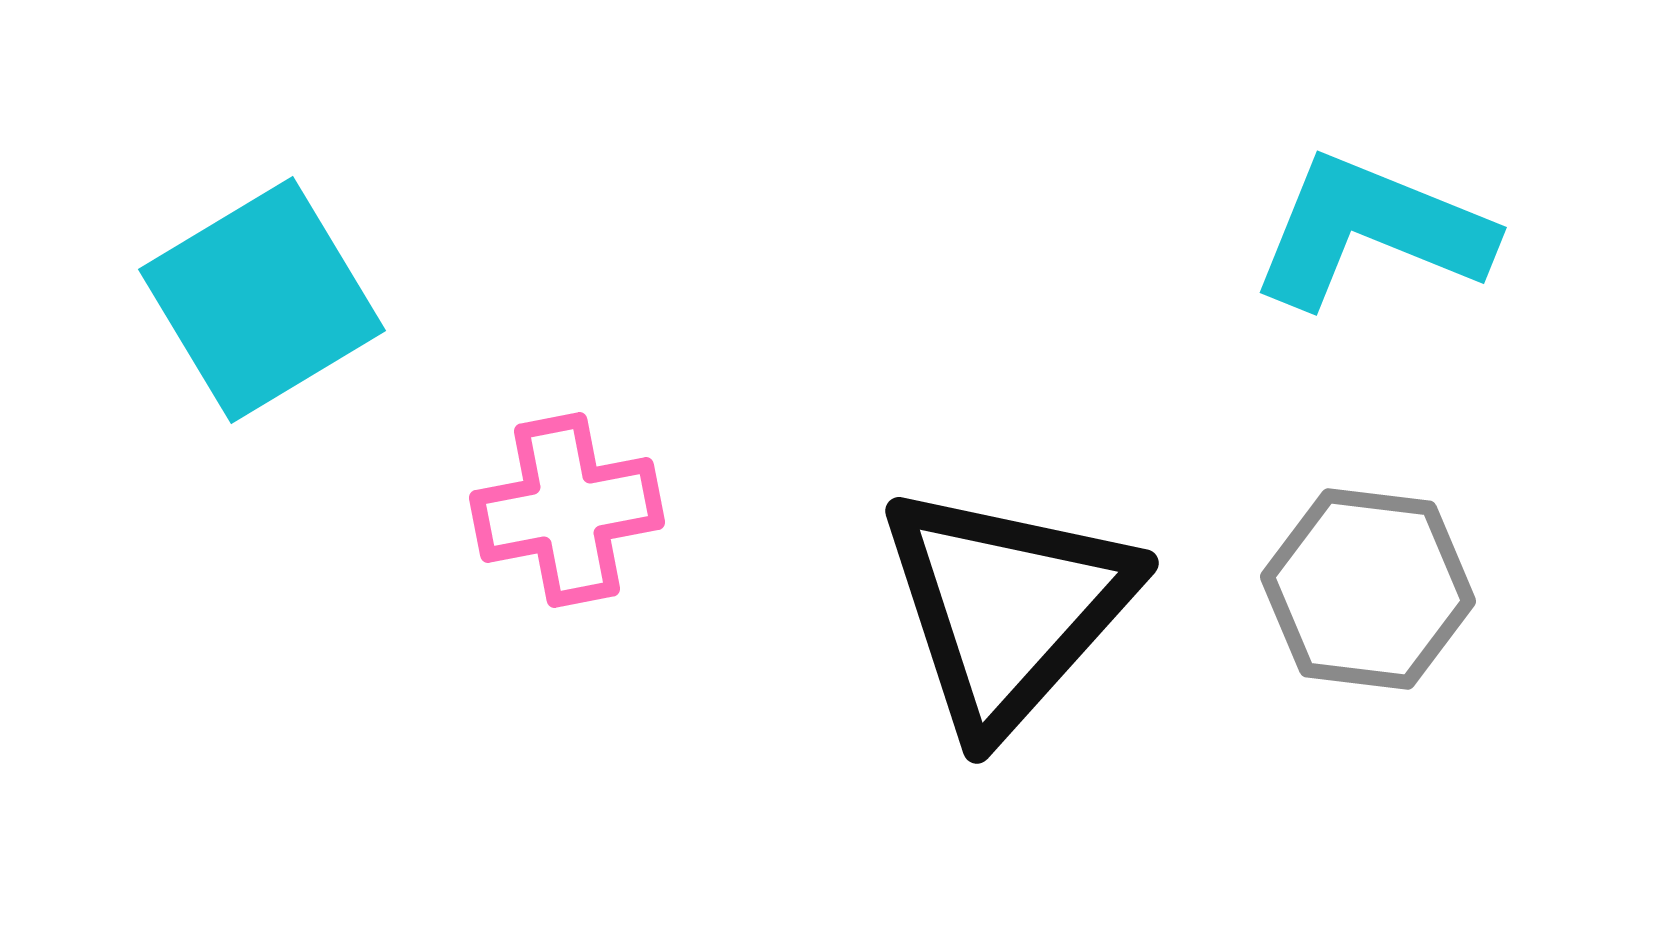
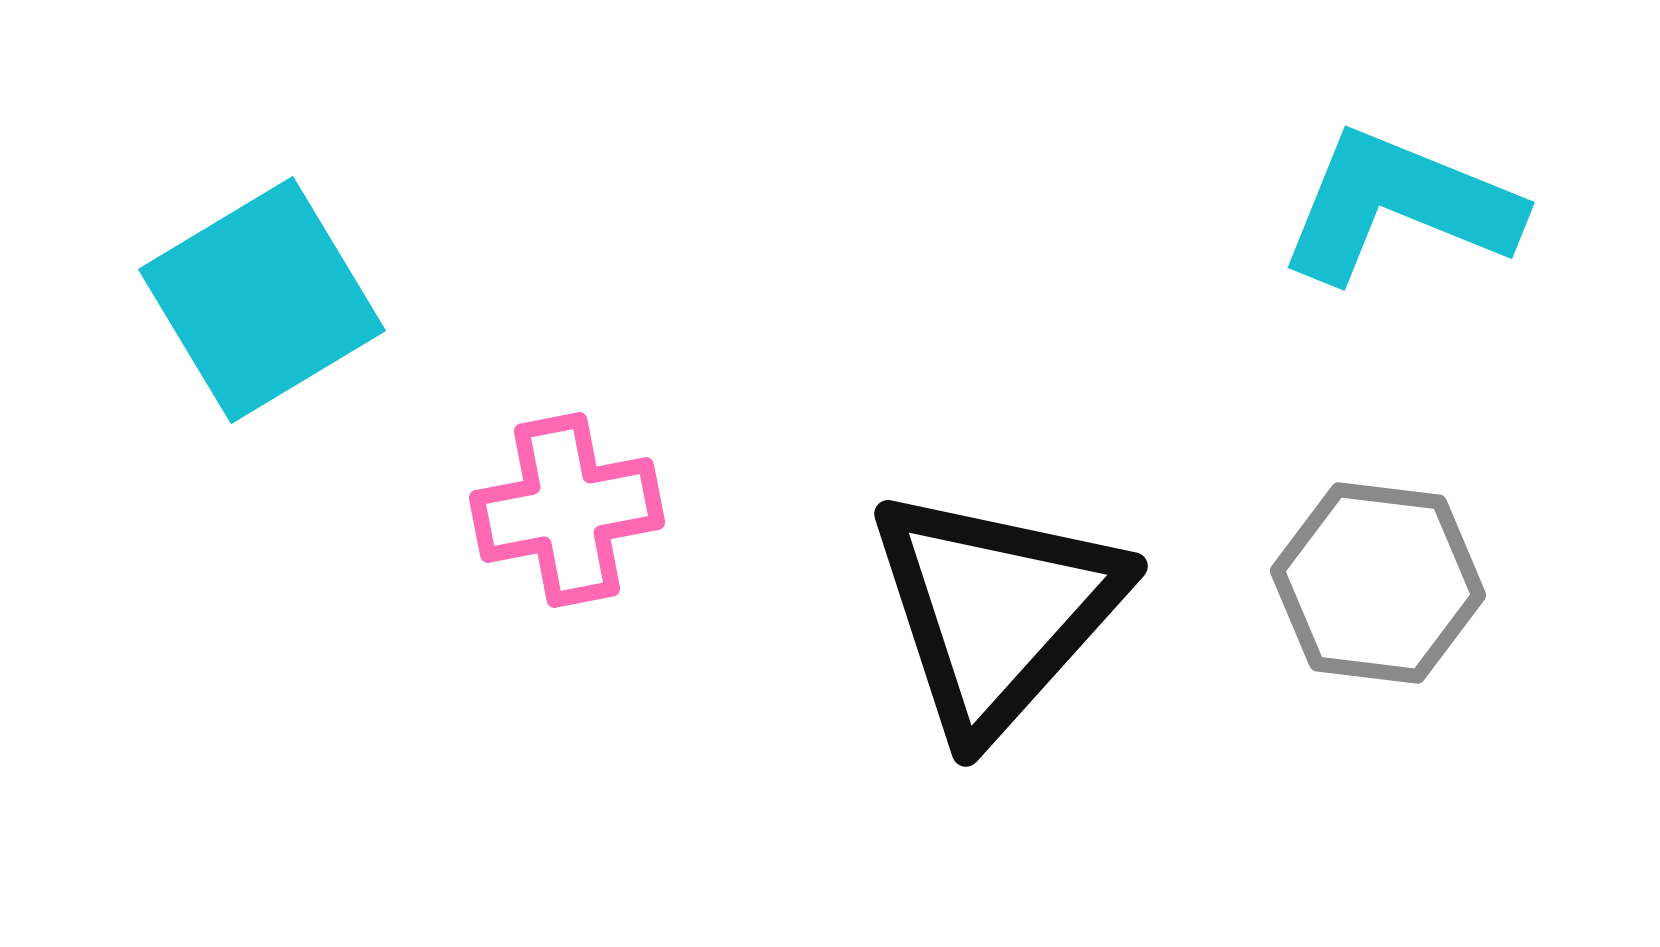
cyan L-shape: moved 28 px right, 25 px up
gray hexagon: moved 10 px right, 6 px up
black triangle: moved 11 px left, 3 px down
